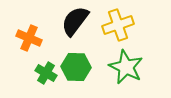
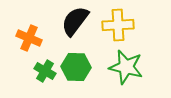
yellow cross: rotated 16 degrees clockwise
green star: rotated 12 degrees counterclockwise
green cross: moved 1 px left, 2 px up
